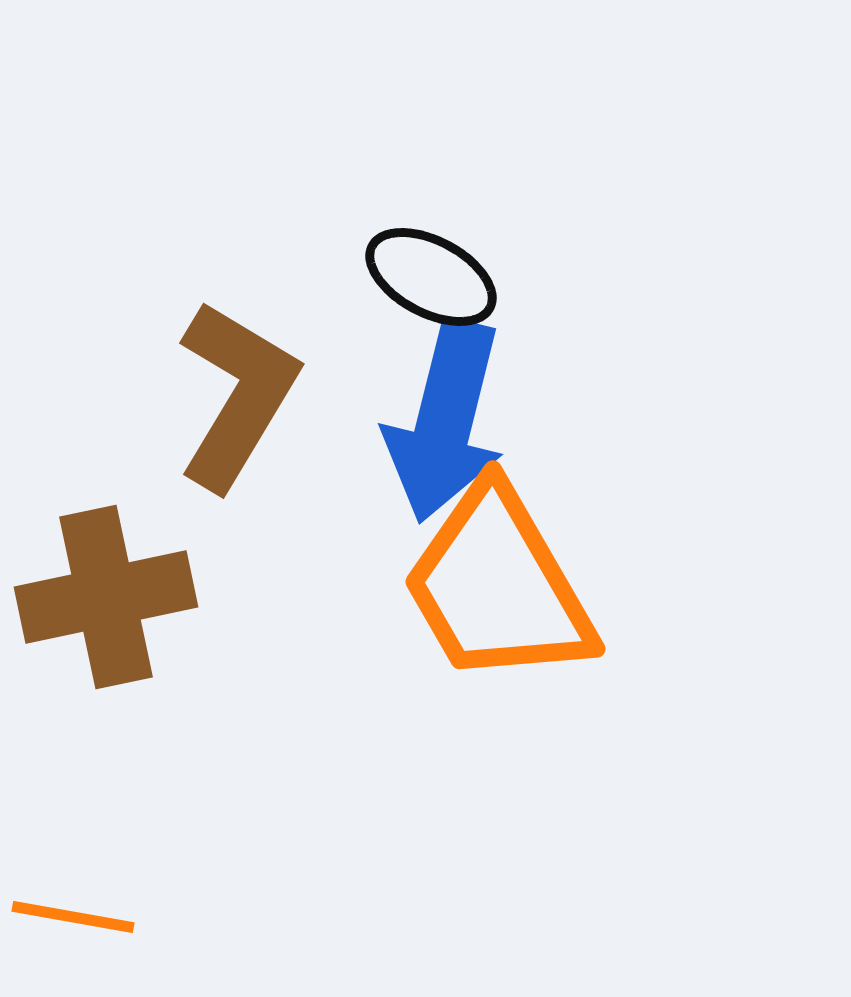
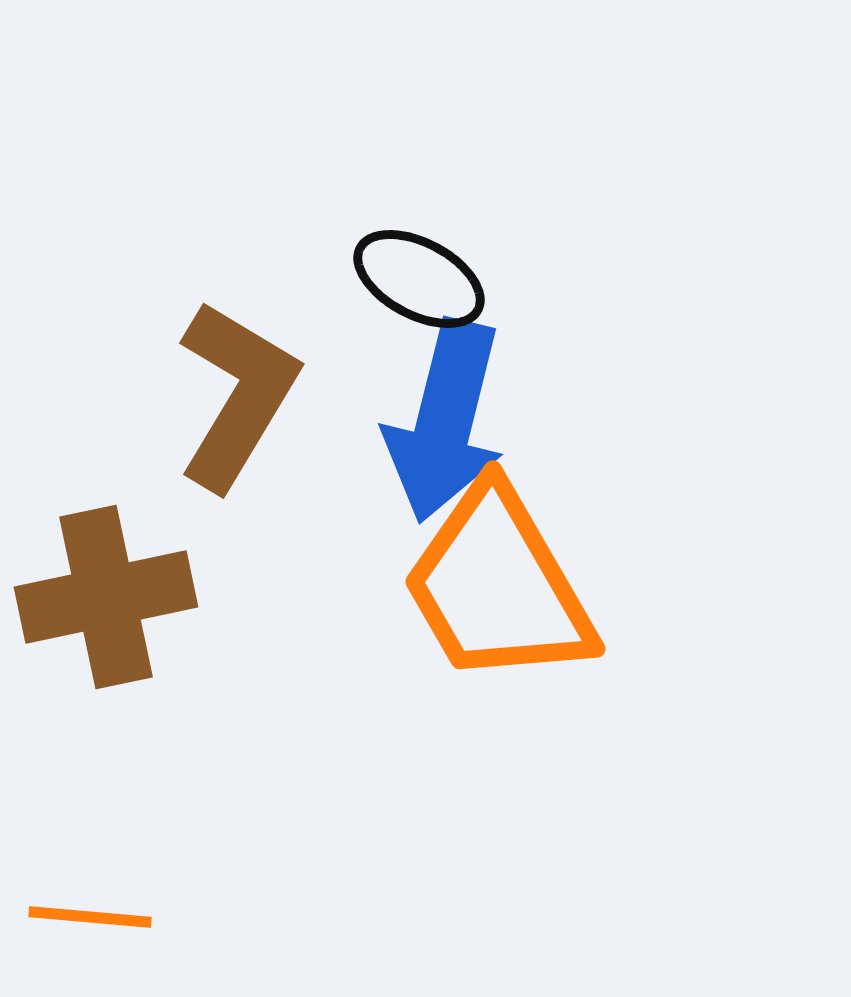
black ellipse: moved 12 px left, 2 px down
orange line: moved 17 px right; rotated 5 degrees counterclockwise
